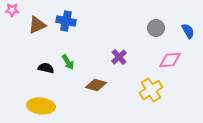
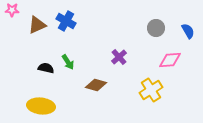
blue cross: rotated 18 degrees clockwise
